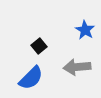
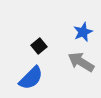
blue star: moved 2 px left, 2 px down; rotated 18 degrees clockwise
gray arrow: moved 4 px right, 5 px up; rotated 36 degrees clockwise
